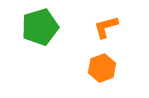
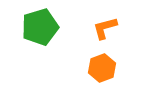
orange L-shape: moved 1 px left, 1 px down
